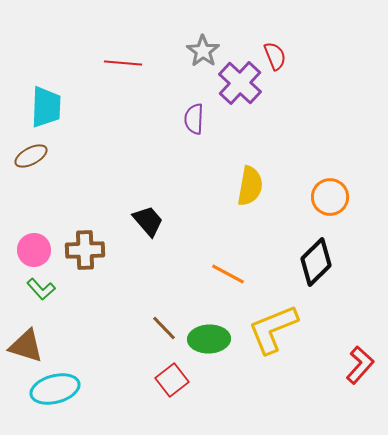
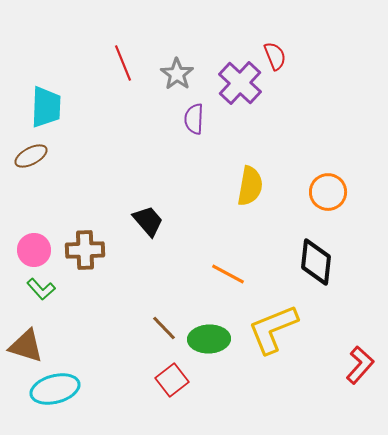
gray star: moved 26 px left, 23 px down
red line: rotated 63 degrees clockwise
orange circle: moved 2 px left, 5 px up
black diamond: rotated 39 degrees counterclockwise
